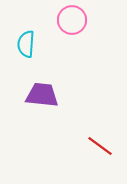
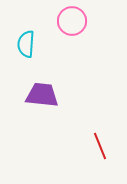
pink circle: moved 1 px down
red line: rotated 32 degrees clockwise
